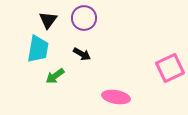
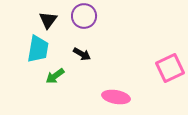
purple circle: moved 2 px up
